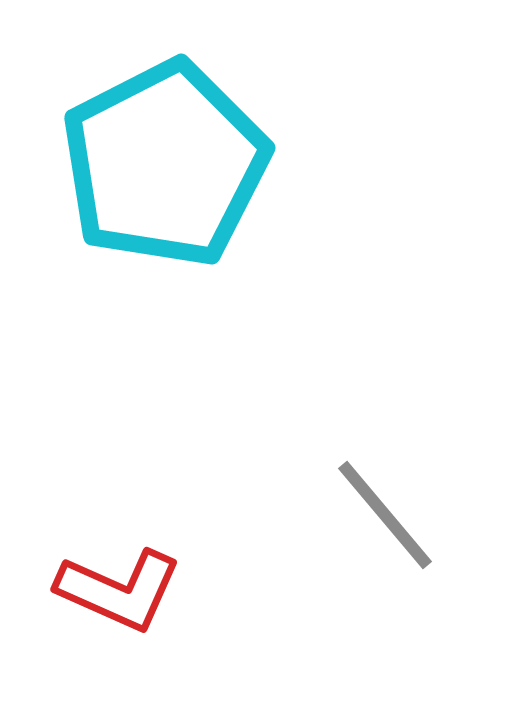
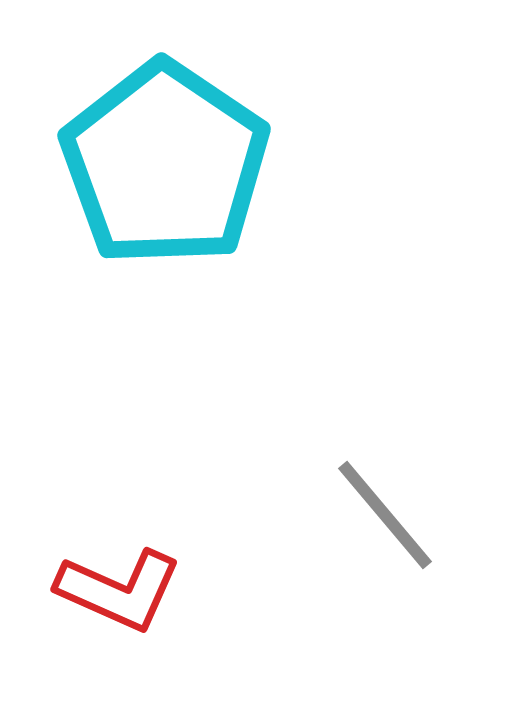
cyan pentagon: rotated 11 degrees counterclockwise
